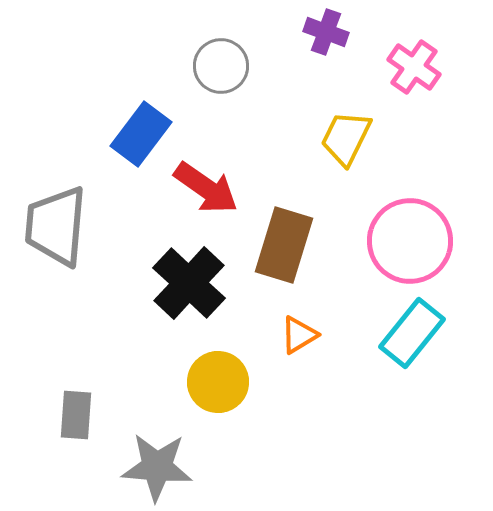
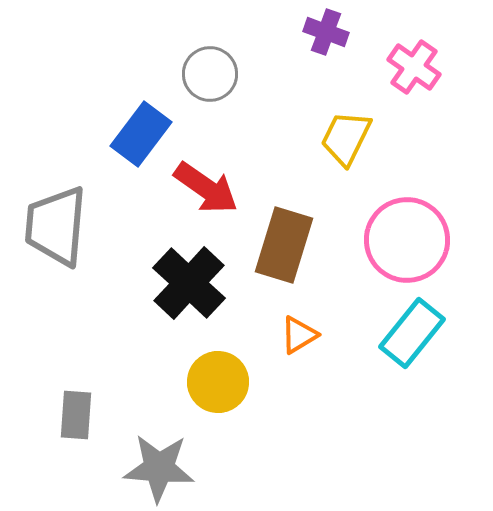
gray circle: moved 11 px left, 8 px down
pink circle: moved 3 px left, 1 px up
gray star: moved 2 px right, 1 px down
